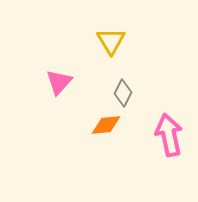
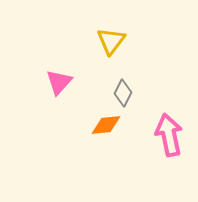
yellow triangle: rotated 8 degrees clockwise
